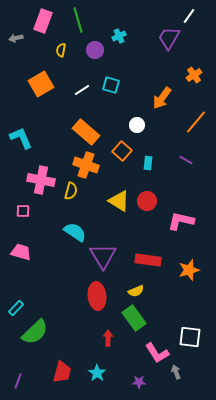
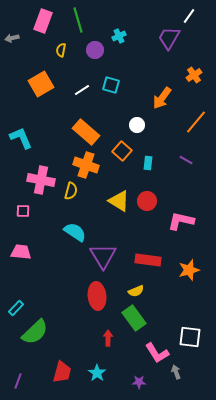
gray arrow at (16, 38): moved 4 px left
pink trapezoid at (21, 252): rotated 10 degrees counterclockwise
